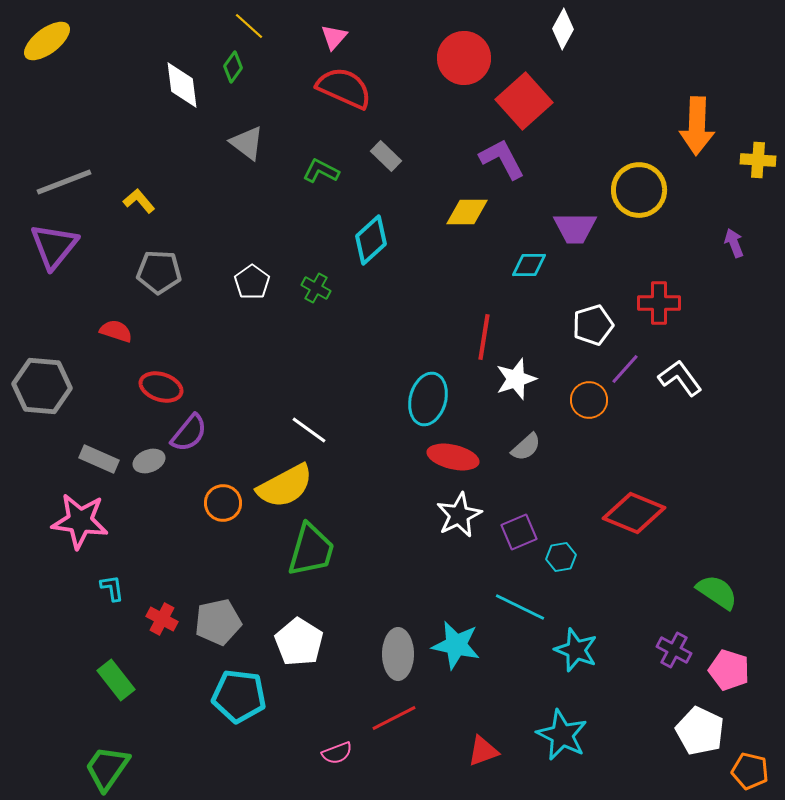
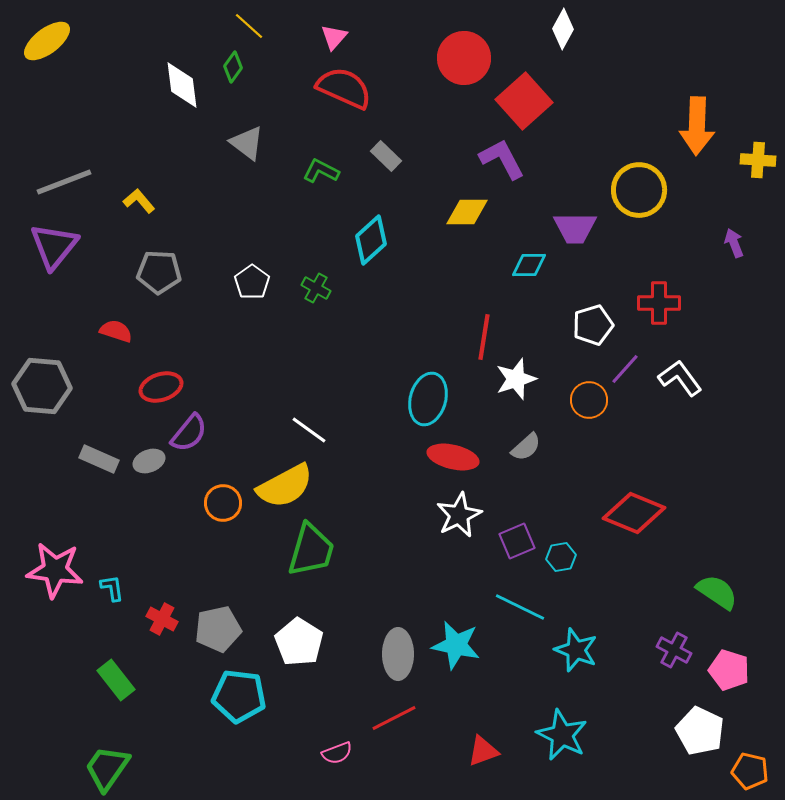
red ellipse at (161, 387): rotated 36 degrees counterclockwise
pink star at (80, 521): moved 25 px left, 49 px down
purple square at (519, 532): moved 2 px left, 9 px down
gray pentagon at (218, 622): moved 7 px down
